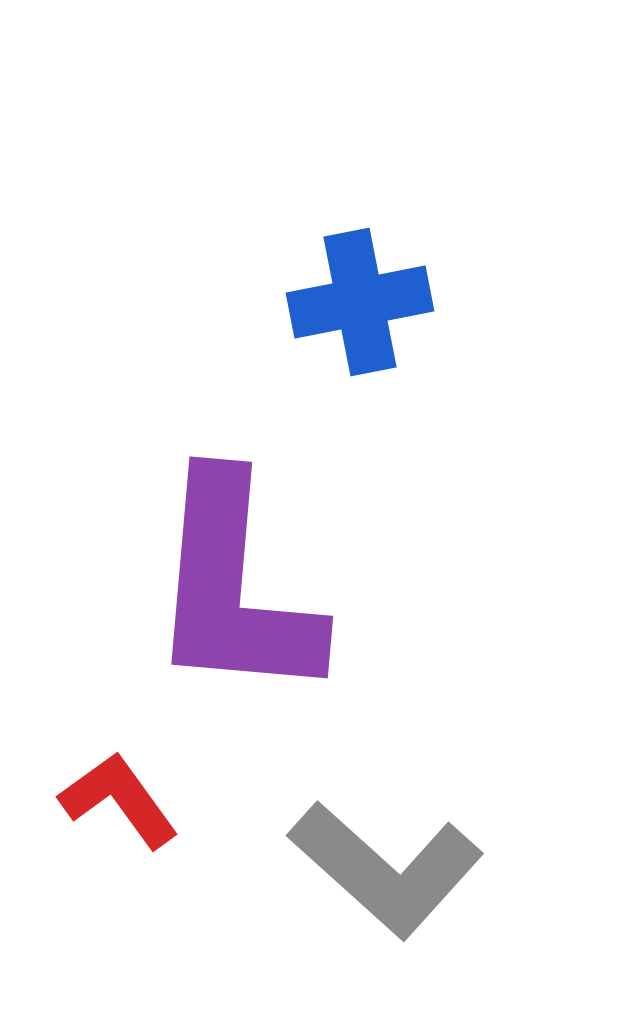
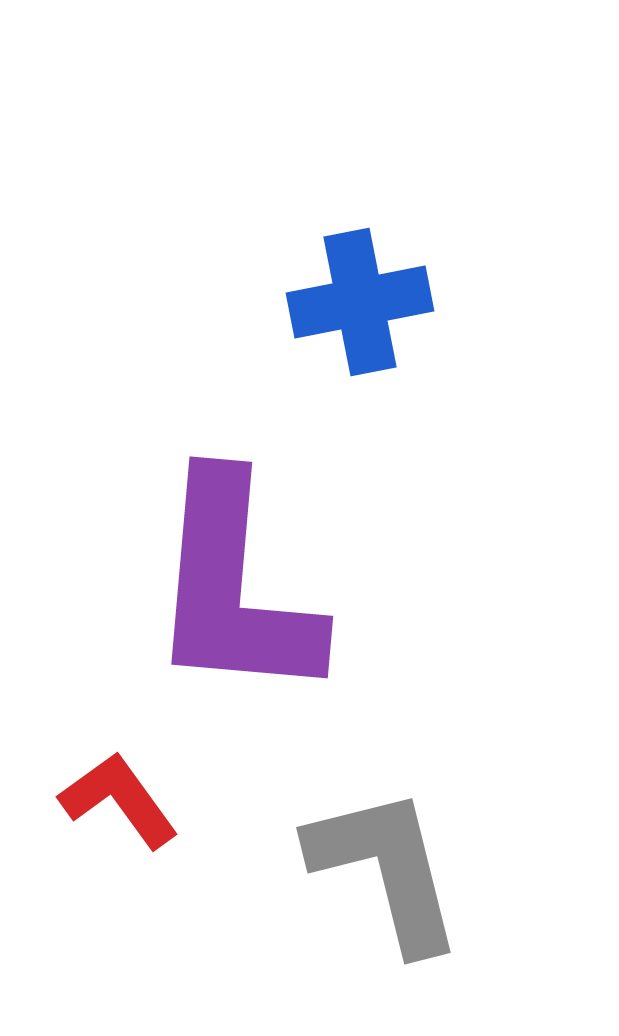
gray L-shape: rotated 146 degrees counterclockwise
